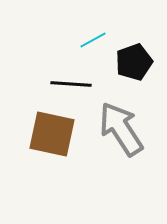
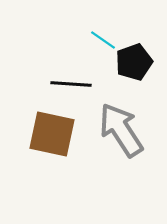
cyan line: moved 10 px right; rotated 64 degrees clockwise
gray arrow: moved 1 px down
